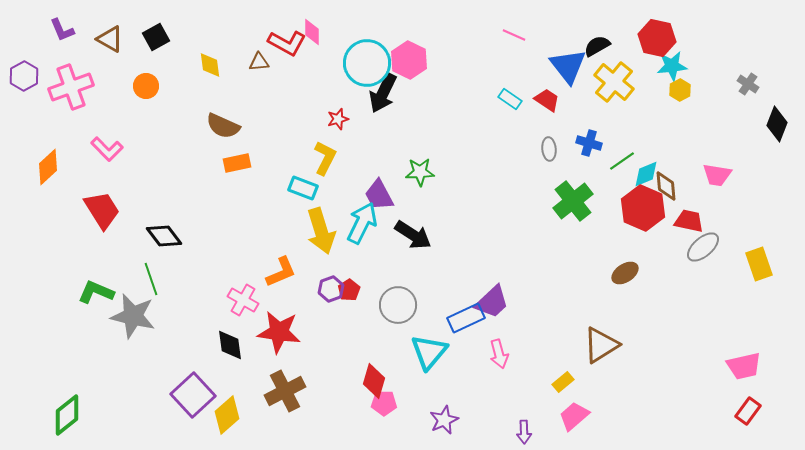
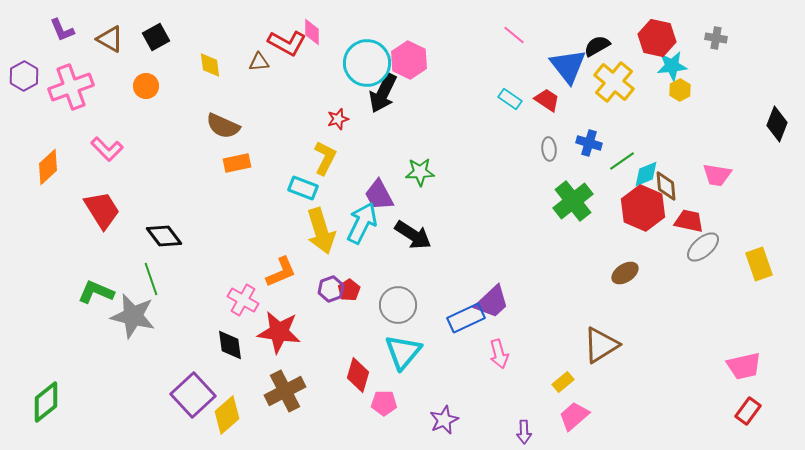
pink line at (514, 35): rotated 15 degrees clockwise
gray cross at (748, 84): moved 32 px left, 46 px up; rotated 25 degrees counterclockwise
cyan triangle at (429, 352): moved 26 px left
red diamond at (374, 381): moved 16 px left, 6 px up
green diamond at (67, 415): moved 21 px left, 13 px up
